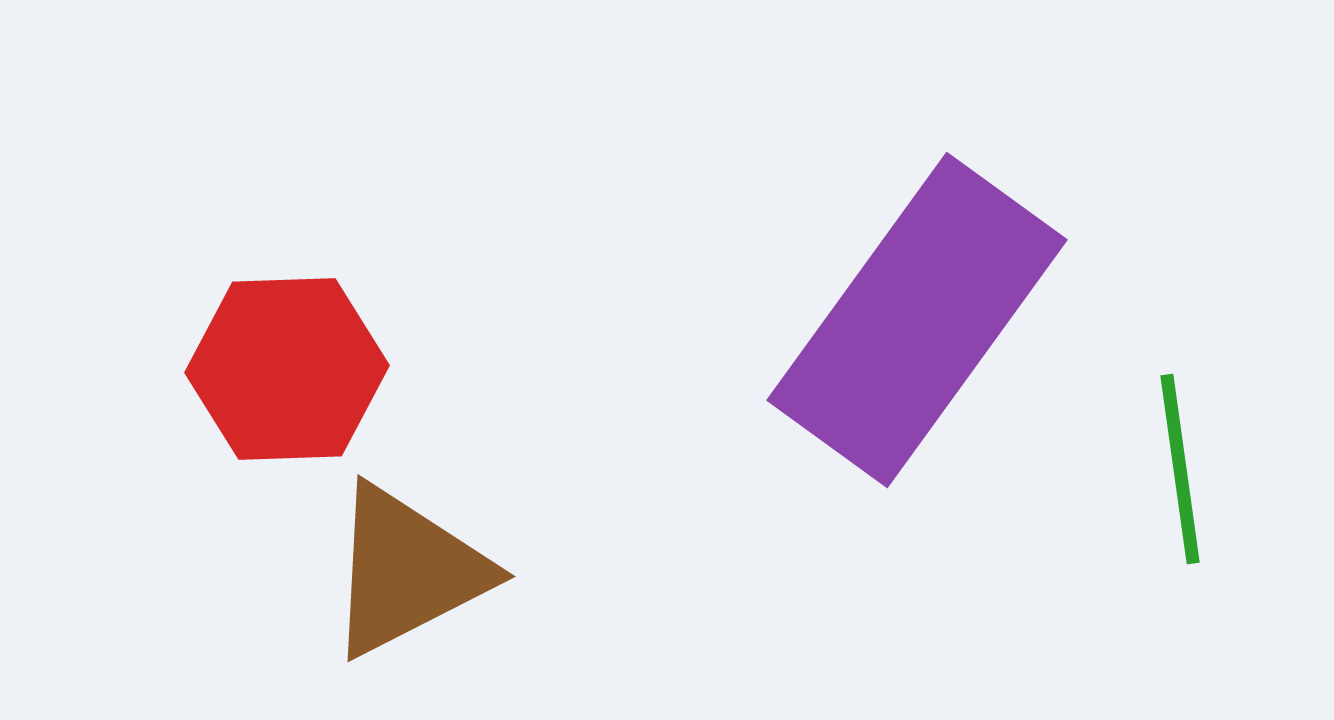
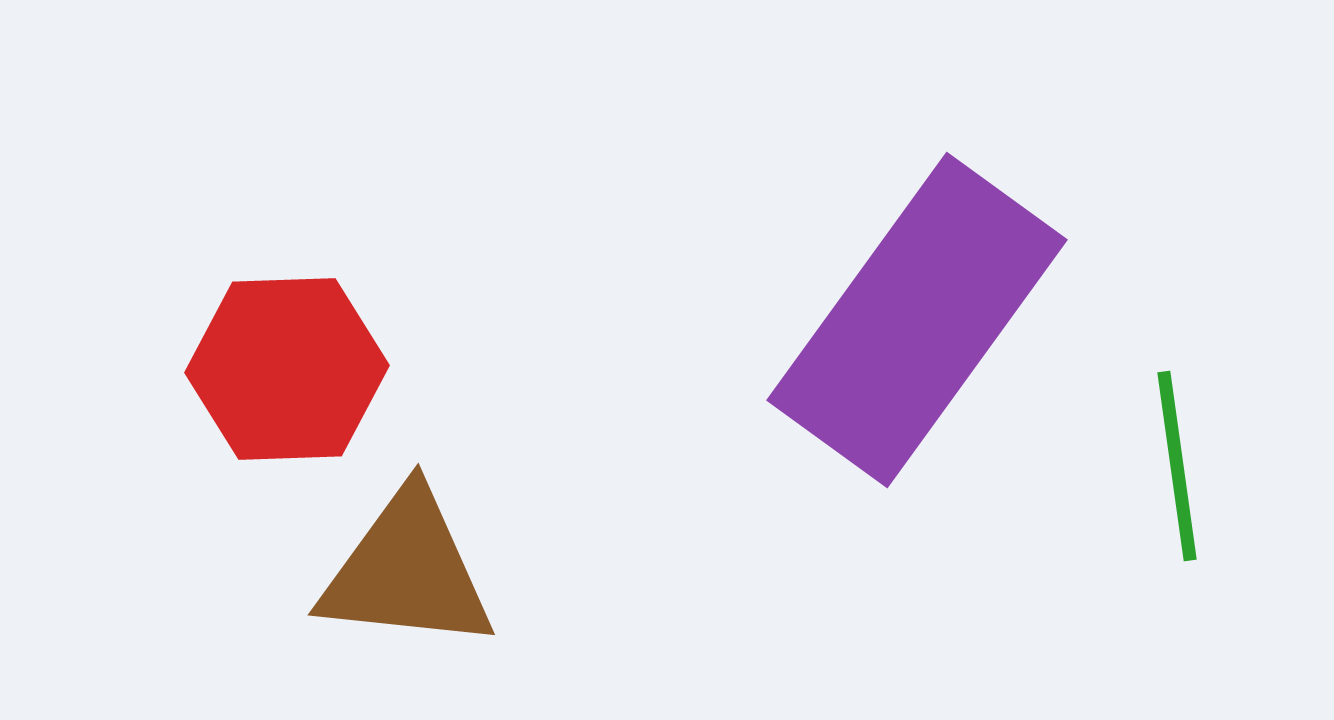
green line: moved 3 px left, 3 px up
brown triangle: rotated 33 degrees clockwise
